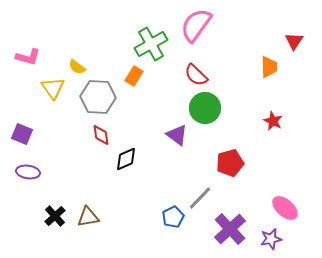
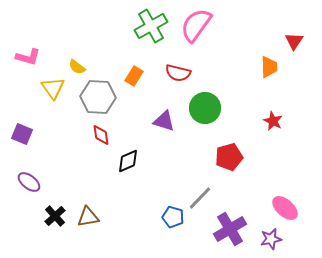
green cross: moved 18 px up
red semicircle: moved 18 px left, 2 px up; rotated 30 degrees counterclockwise
purple triangle: moved 13 px left, 14 px up; rotated 20 degrees counterclockwise
black diamond: moved 2 px right, 2 px down
red pentagon: moved 1 px left, 6 px up
purple ellipse: moved 1 px right, 10 px down; rotated 30 degrees clockwise
blue pentagon: rotated 30 degrees counterclockwise
purple cross: rotated 12 degrees clockwise
